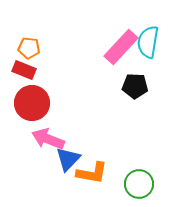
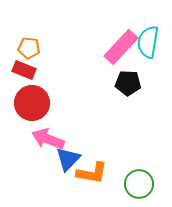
black pentagon: moved 7 px left, 3 px up
